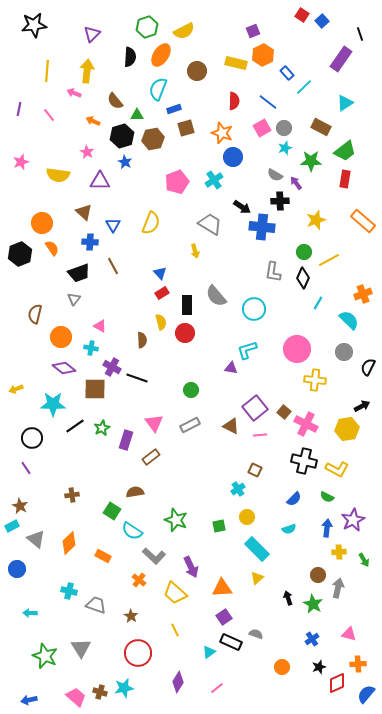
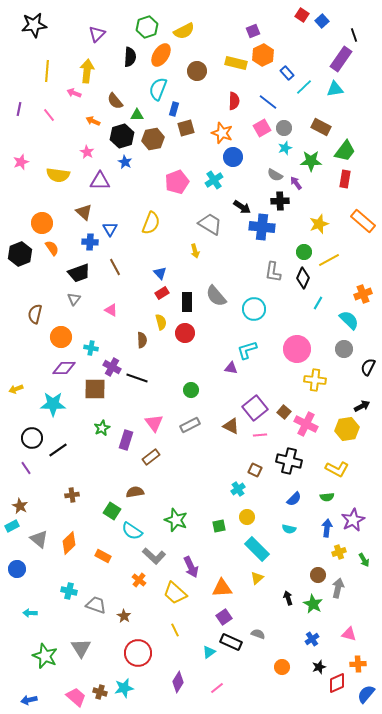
purple triangle at (92, 34): moved 5 px right
black line at (360, 34): moved 6 px left, 1 px down
cyan triangle at (345, 103): moved 10 px left, 14 px up; rotated 24 degrees clockwise
blue rectangle at (174, 109): rotated 56 degrees counterclockwise
green trapezoid at (345, 151): rotated 15 degrees counterclockwise
yellow star at (316, 220): moved 3 px right, 4 px down
blue triangle at (113, 225): moved 3 px left, 4 px down
brown line at (113, 266): moved 2 px right, 1 px down
black rectangle at (187, 305): moved 3 px up
pink triangle at (100, 326): moved 11 px right, 16 px up
gray circle at (344, 352): moved 3 px up
purple diamond at (64, 368): rotated 40 degrees counterclockwise
black line at (75, 426): moved 17 px left, 24 px down
black cross at (304, 461): moved 15 px left
green semicircle at (327, 497): rotated 32 degrees counterclockwise
cyan semicircle at (289, 529): rotated 32 degrees clockwise
gray triangle at (36, 539): moved 3 px right
yellow cross at (339, 552): rotated 16 degrees counterclockwise
brown star at (131, 616): moved 7 px left
gray semicircle at (256, 634): moved 2 px right
